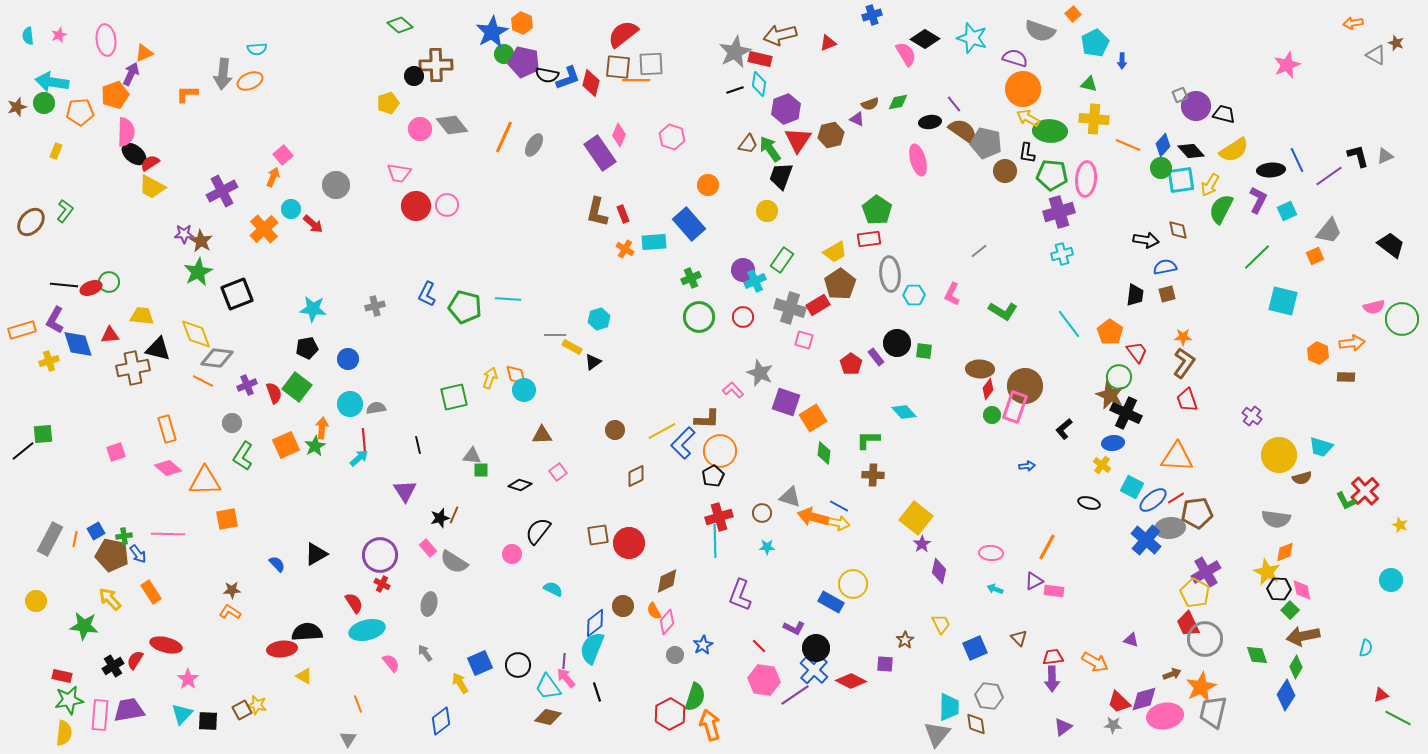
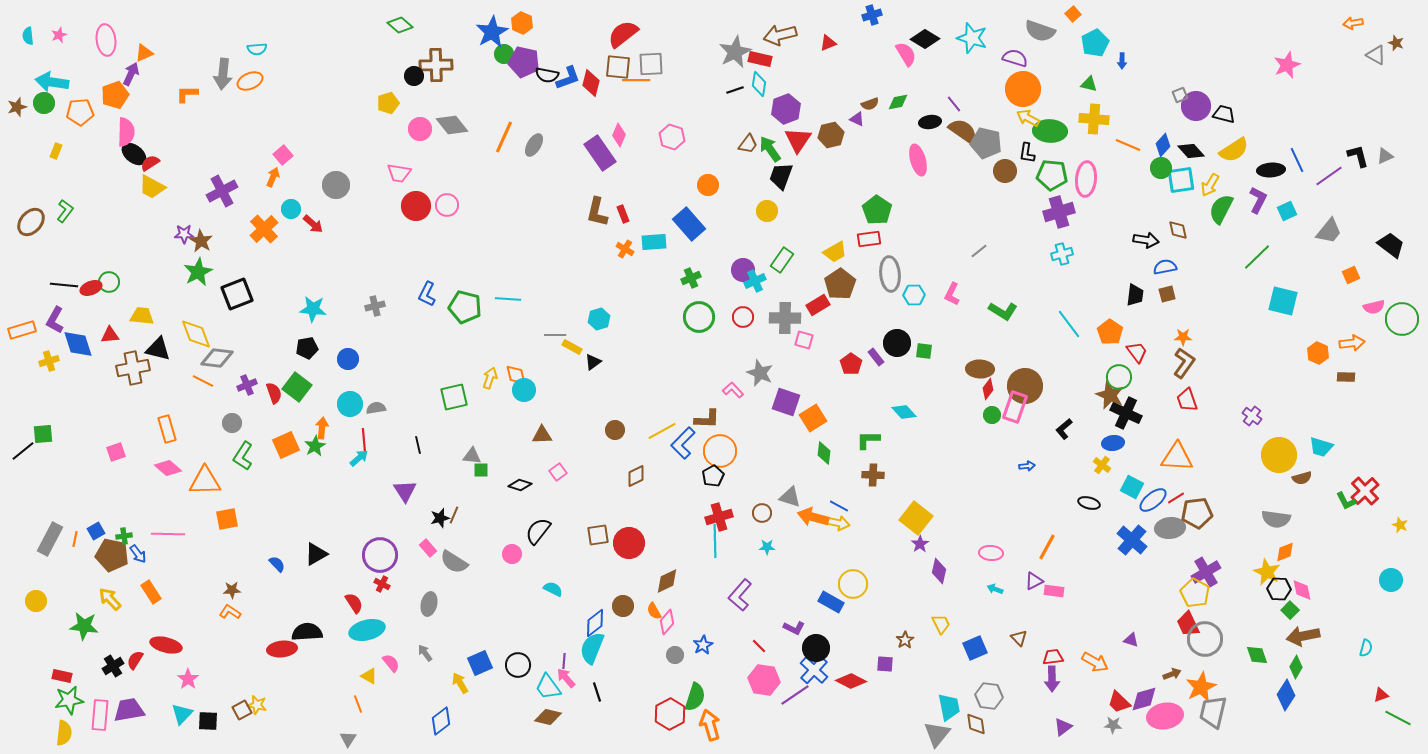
orange square at (1315, 256): moved 36 px right, 19 px down
gray cross at (790, 308): moved 5 px left, 10 px down; rotated 16 degrees counterclockwise
blue cross at (1146, 540): moved 14 px left
purple star at (922, 544): moved 2 px left
purple L-shape at (740, 595): rotated 20 degrees clockwise
yellow triangle at (304, 676): moved 65 px right
cyan trapezoid at (949, 707): rotated 12 degrees counterclockwise
